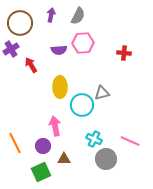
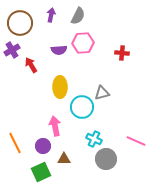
purple cross: moved 1 px right, 1 px down
red cross: moved 2 px left
cyan circle: moved 2 px down
pink line: moved 6 px right
